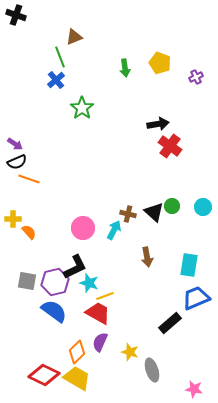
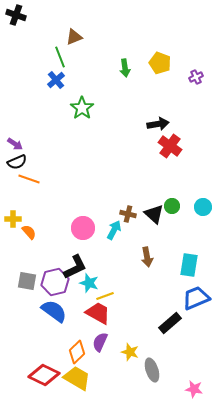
black triangle: moved 2 px down
